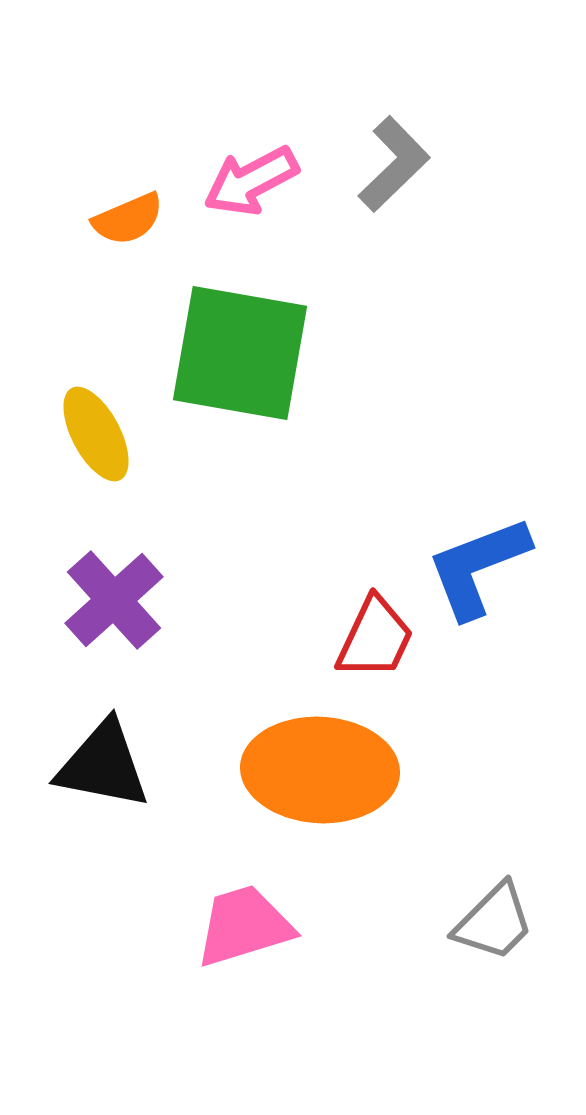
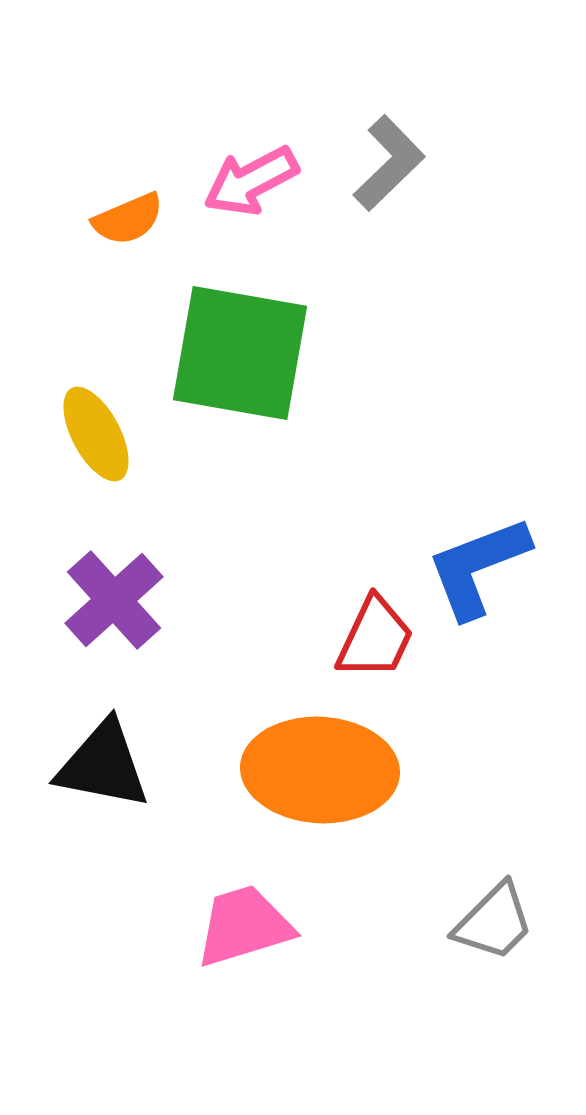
gray L-shape: moved 5 px left, 1 px up
